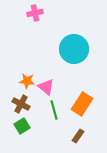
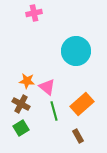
pink cross: moved 1 px left
cyan circle: moved 2 px right, 2 px down
pink triangle: moved 1 px right
orange rectangle: rotated 15 degrees clockwise
green line: moved 1 px down
green square: moved 1 px left, 2 px down
brown rectangle: rotated 64 degrees counterclockwise
